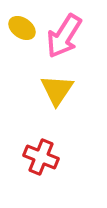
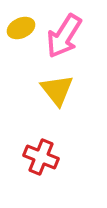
yellow ellipse: moved 1 px left; rotated 60 degrees counterclockwise
yellow triangle: rotated 12 degrees counterclockwise
